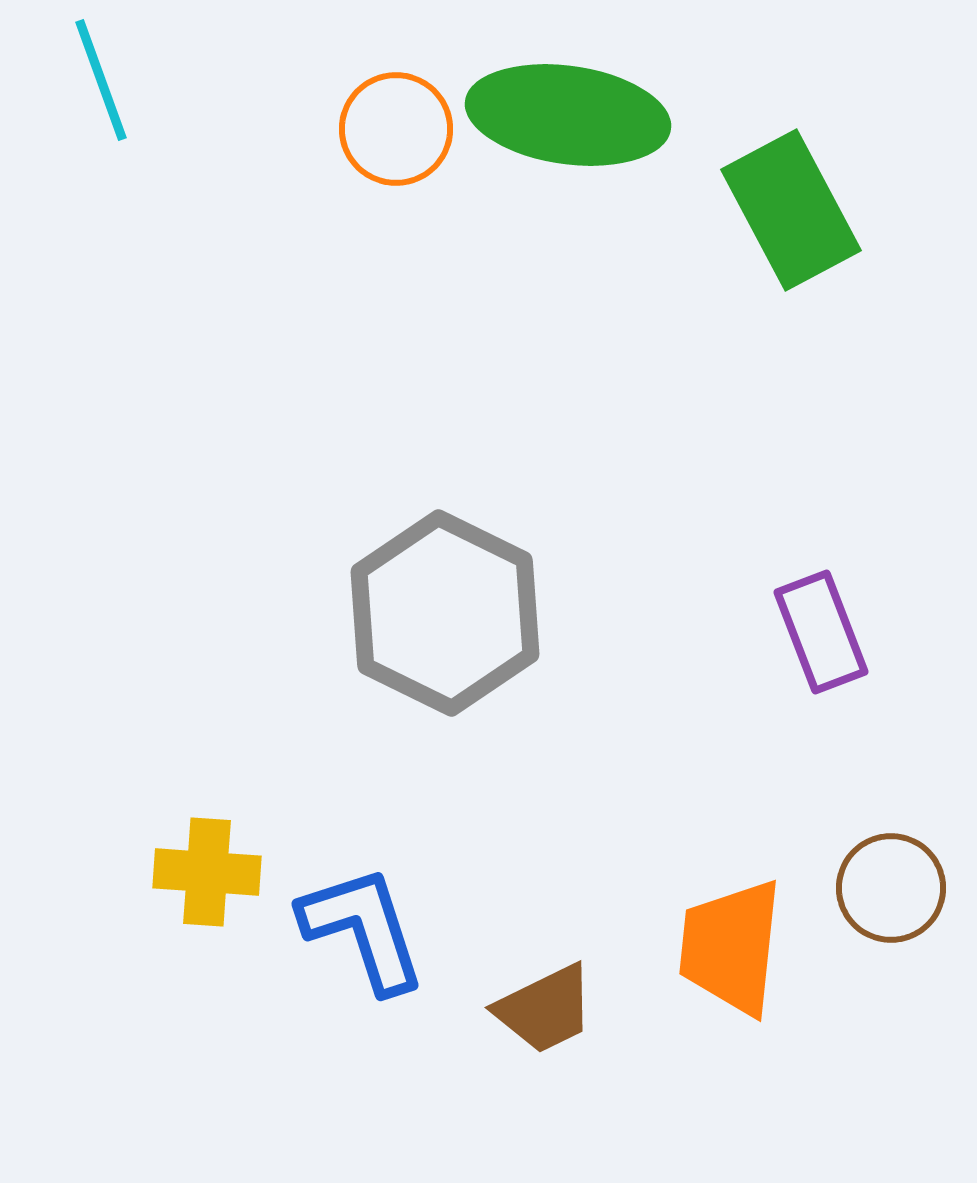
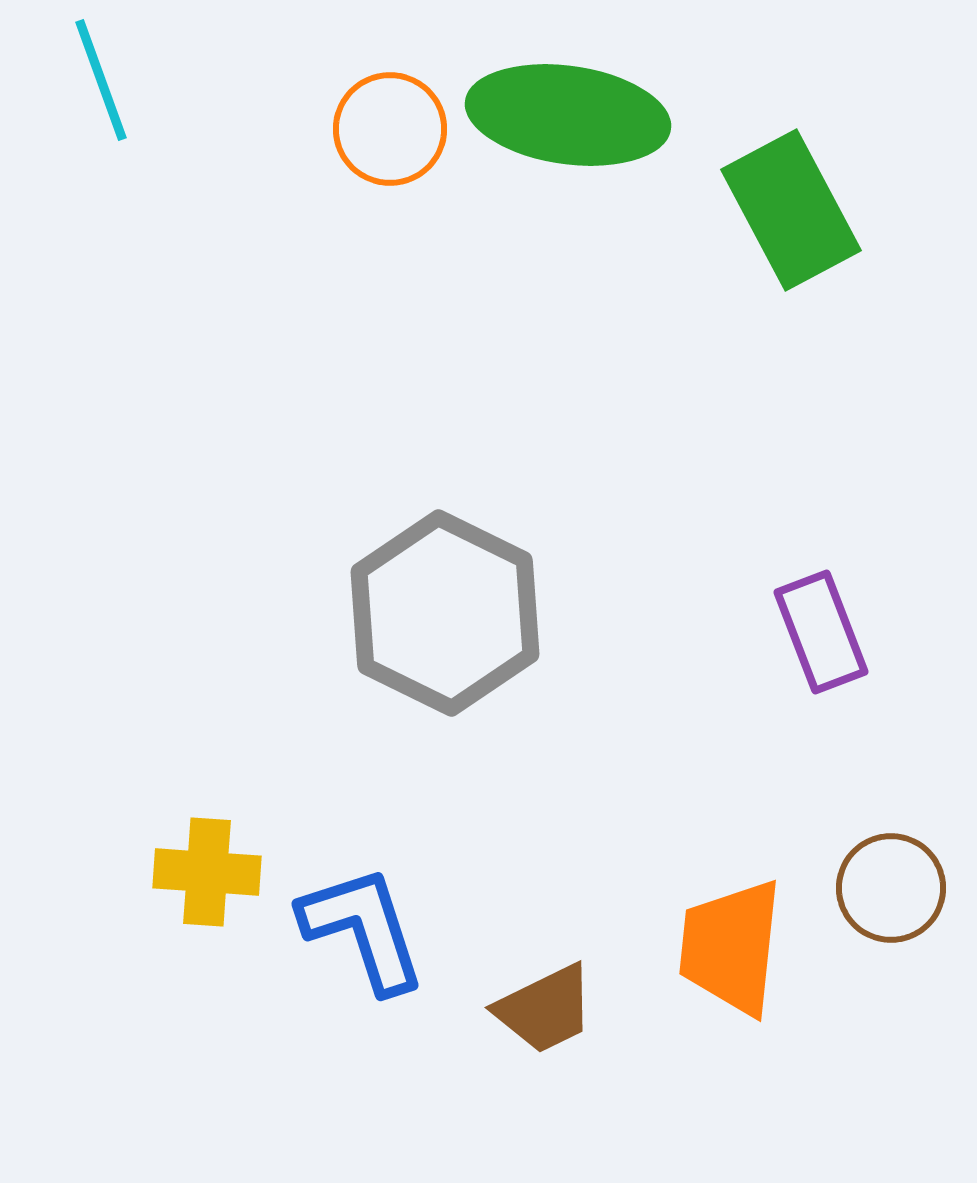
orange circle: moved 6 px left
